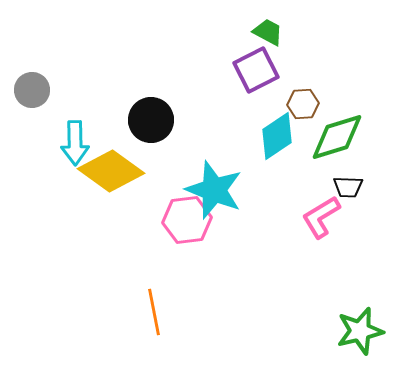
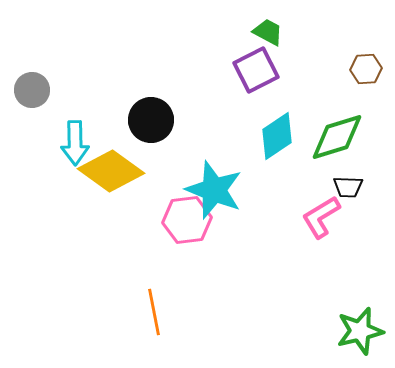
brown hexagon: moved 63 px right, 35 px up
